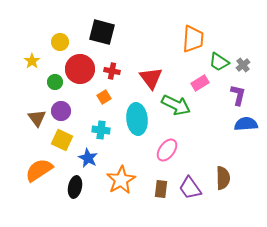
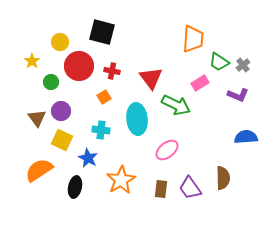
red circle: moved 1 px left, 3 px up
green circle: moved 4 px left
purple L-shape: rotated 100 degrees clockwise
blue semicircle: moved 13 px down
pink ellipse: rotated 15 degrees clockwise
